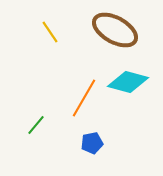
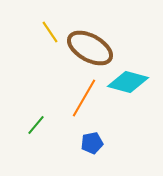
brown ellipse: moved 25 px left, 18 px down
